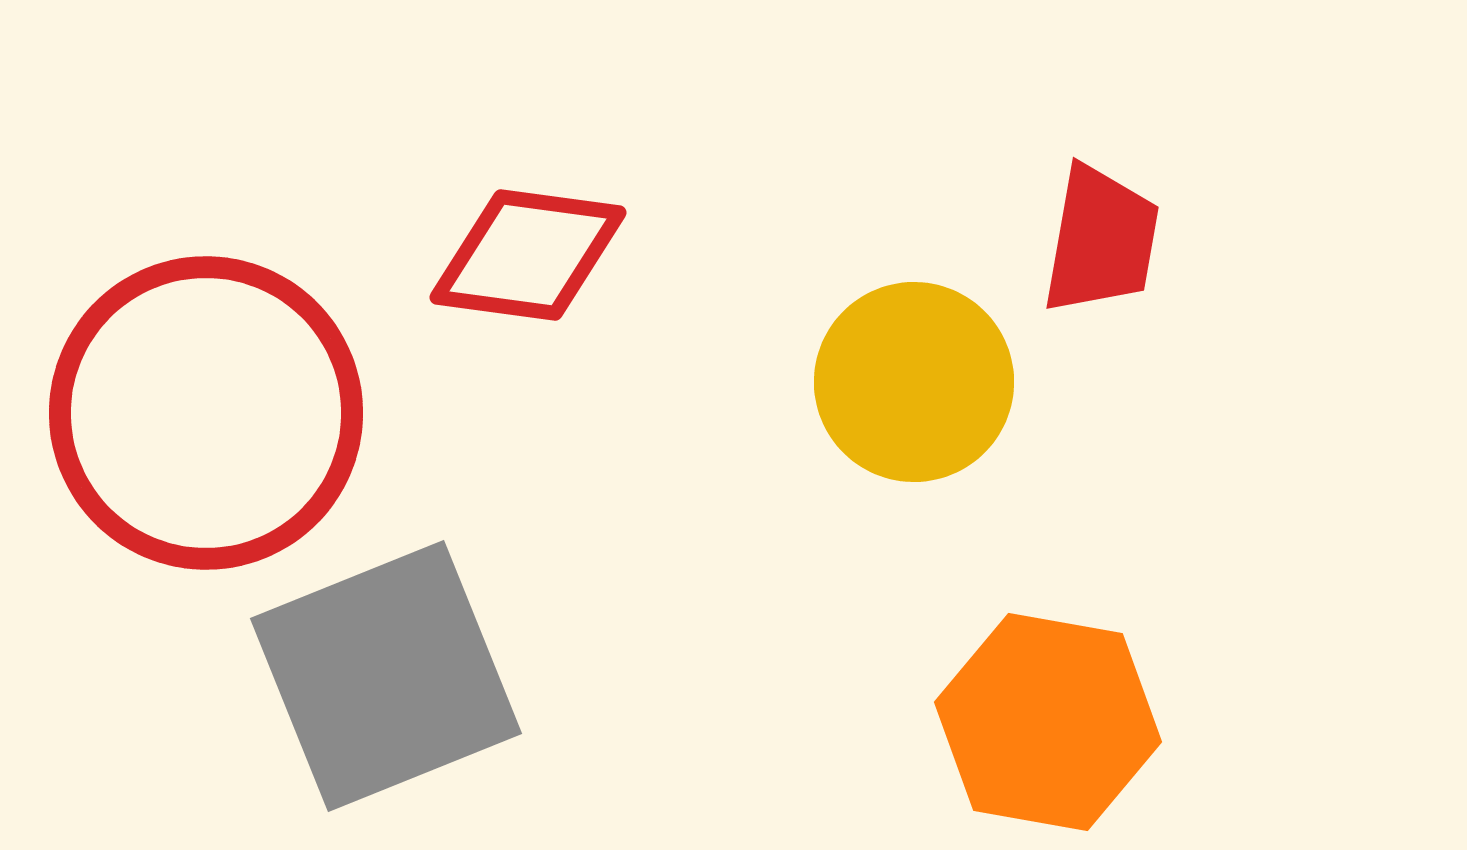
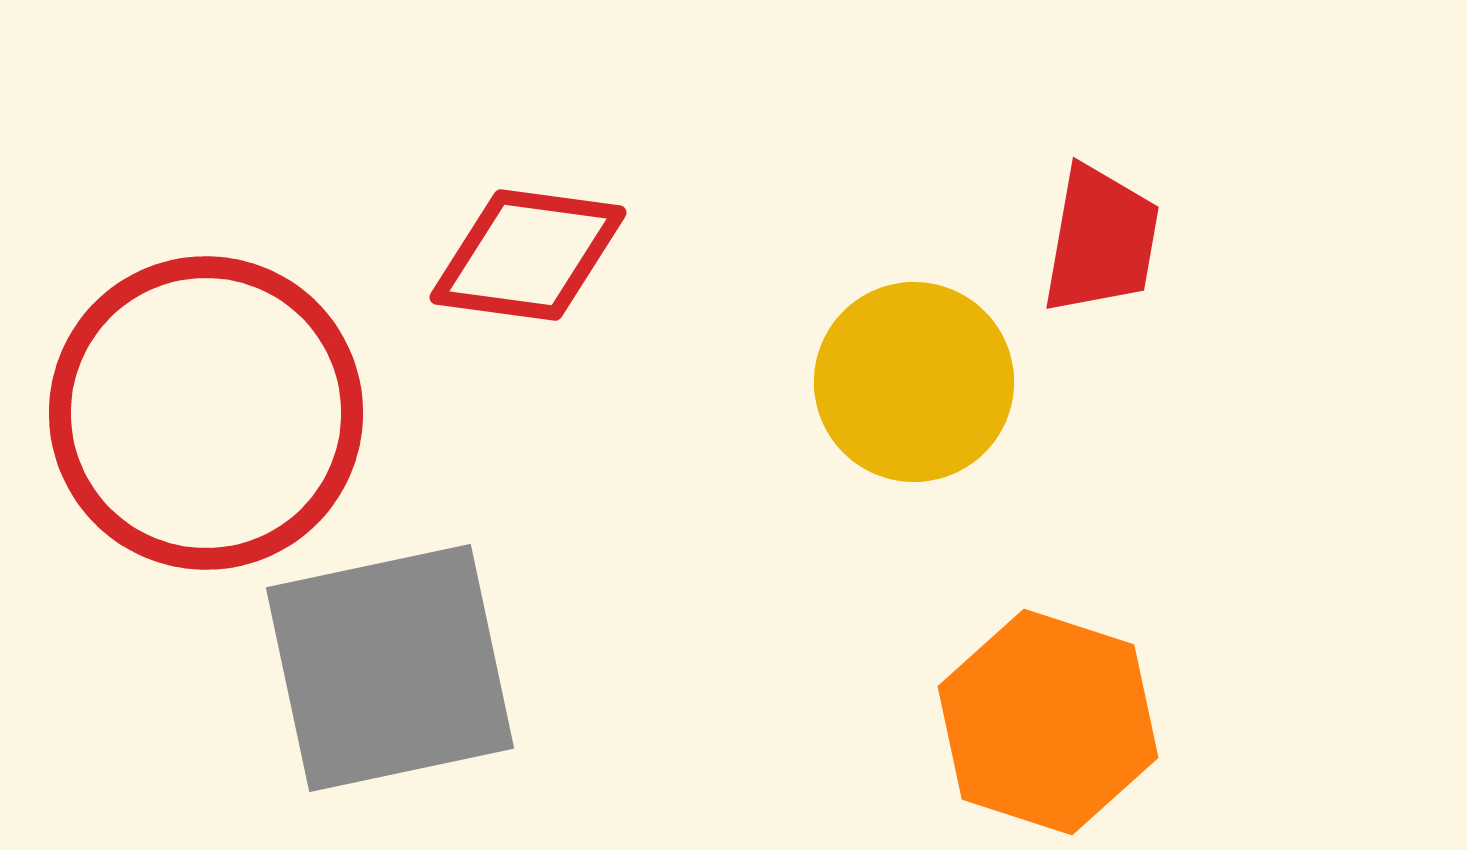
gray square: moved 4 px right, 8 px up; rotated 10 degrees clockwise
orange hexagon: rotated 8 degrees clockwise
